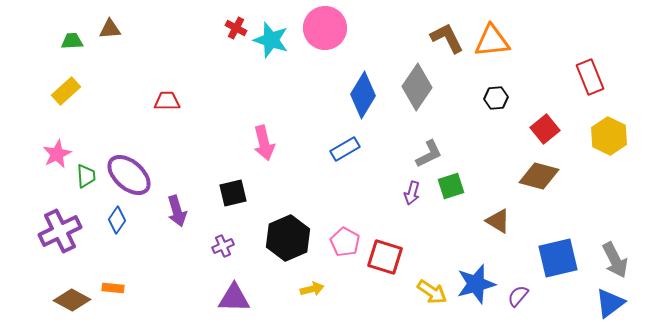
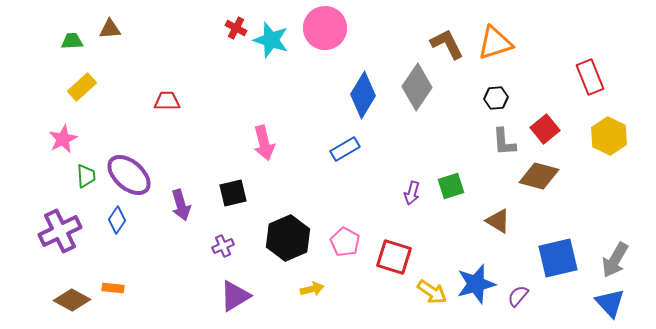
brown L-shape at (447, 38): moved 6 px down
orange triangle at (492, 41): moved 3 px right, 2 px down; rotated 12 degrees counterclockwise
yellow rectangle at (66, 91): moved 16 px right, 4 px up
pink star at (57, 154): moved 6 px right, 15 px up
gray L-shape at (429, 154): moved 75 px right, 12 px up; rotated 112 degrees clockwise
purple arrow at (177, 211): moved 4 px right, 6 px up
red square at (385, 257): moved 9 px right
gray arrow at (615, 260): rotated 57 degrees clockwise
purple triangle at (234, 298): moved 1 px right, 2 px up; rotated 32 degrees counterclockwise
blue triangle at (610, 303): rotated 36 degrees counterclockwise
